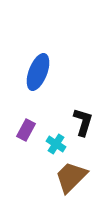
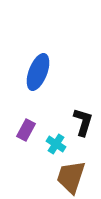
brown trapezoid: rotated 27 degrees counterclockwise
